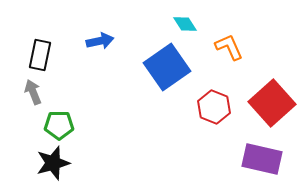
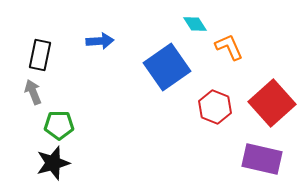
cyan diamond: moved 10 px right
blue arrow: rotated 8 degrees clockwise
red hexagon: moved 1 px right
